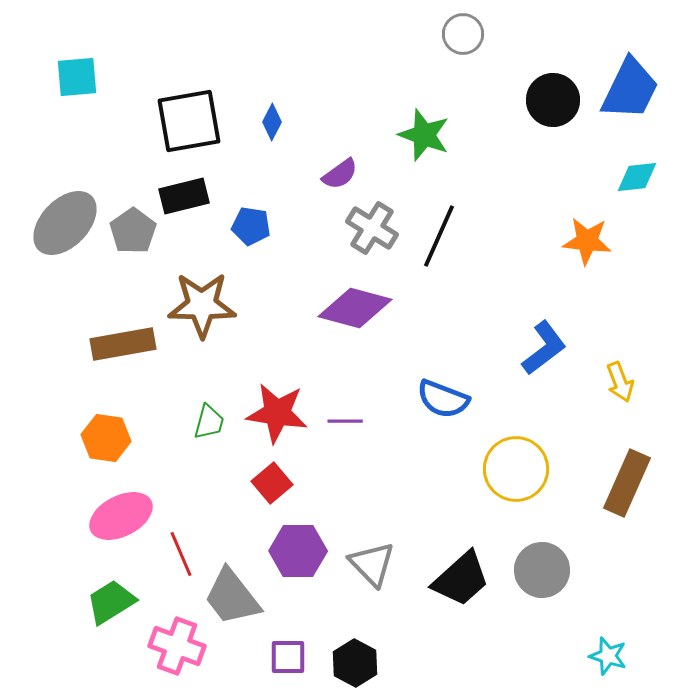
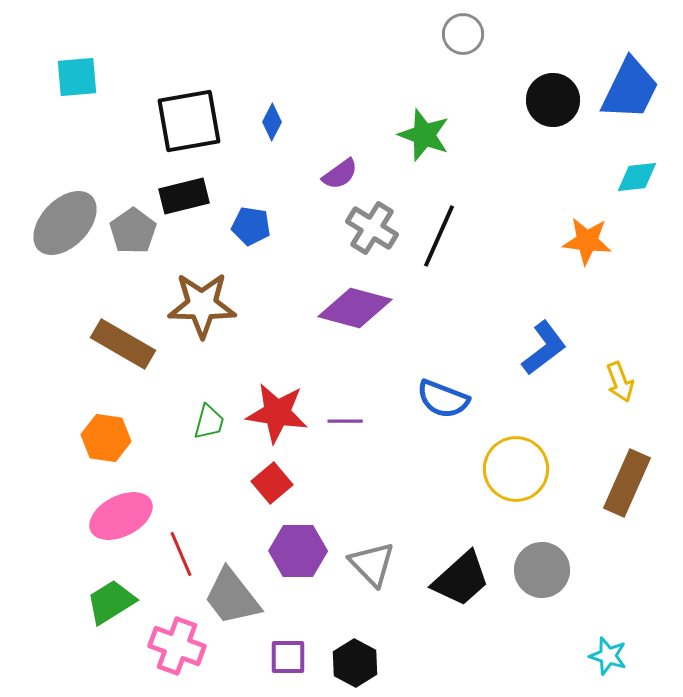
brown rectangle at (123, 344): rotated 40 degrees clockwise
